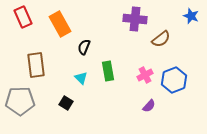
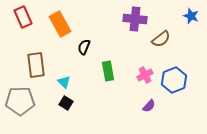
cyan triangle: moved 17 px left, 4 px down
